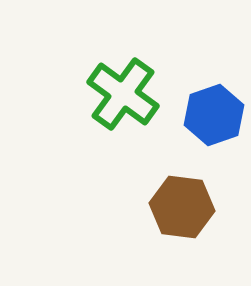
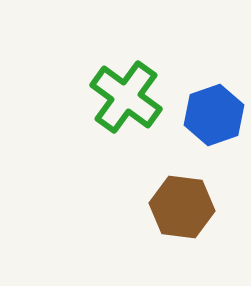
green cross: moved 3 px right, 3 px down
